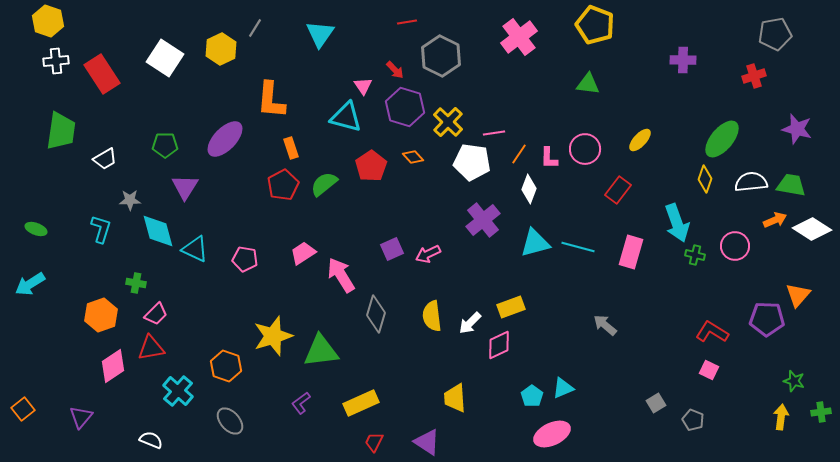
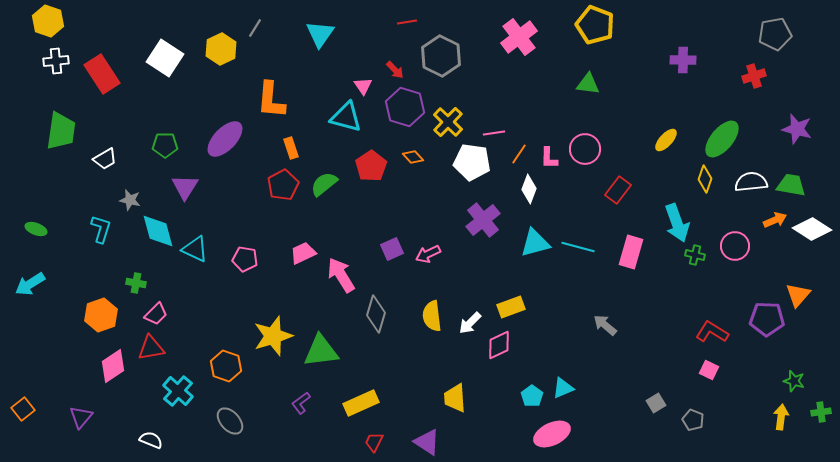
yellow ellipse at (640, 140): moved 26 px right
gray star at (130, 200): rotated 15 degrees clockwise
pink trapezoid at (303, 253): rotated 8 degrees clockwise
